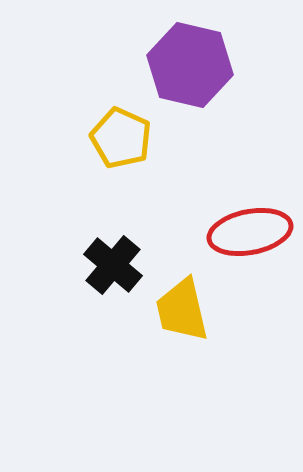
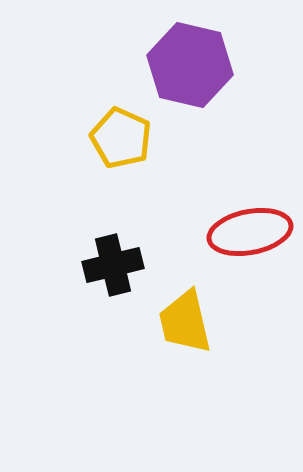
black cross: rotated 36 degrees clockwise
yellow trapezoid: moved 3 px right, 12 px down
